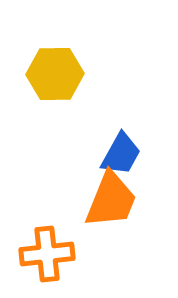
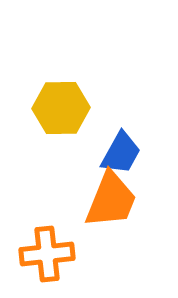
yellow hexagon: moved 6 px right, 34 px down
blue trapezoid: moved 1 px up
